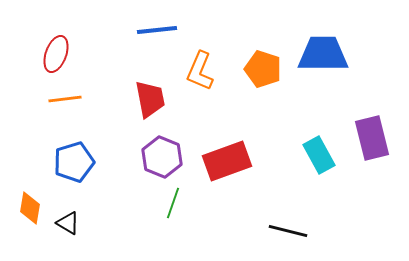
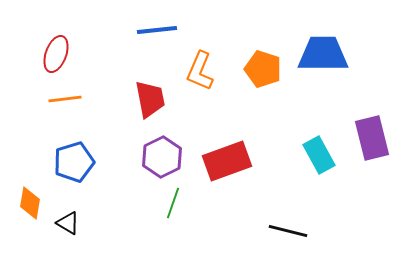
purple hexagon: rotated 12 degrees clockwise
orange diamond: moved 5 px up
